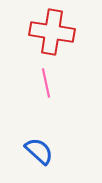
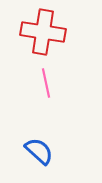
red cross: moved 9 px left
